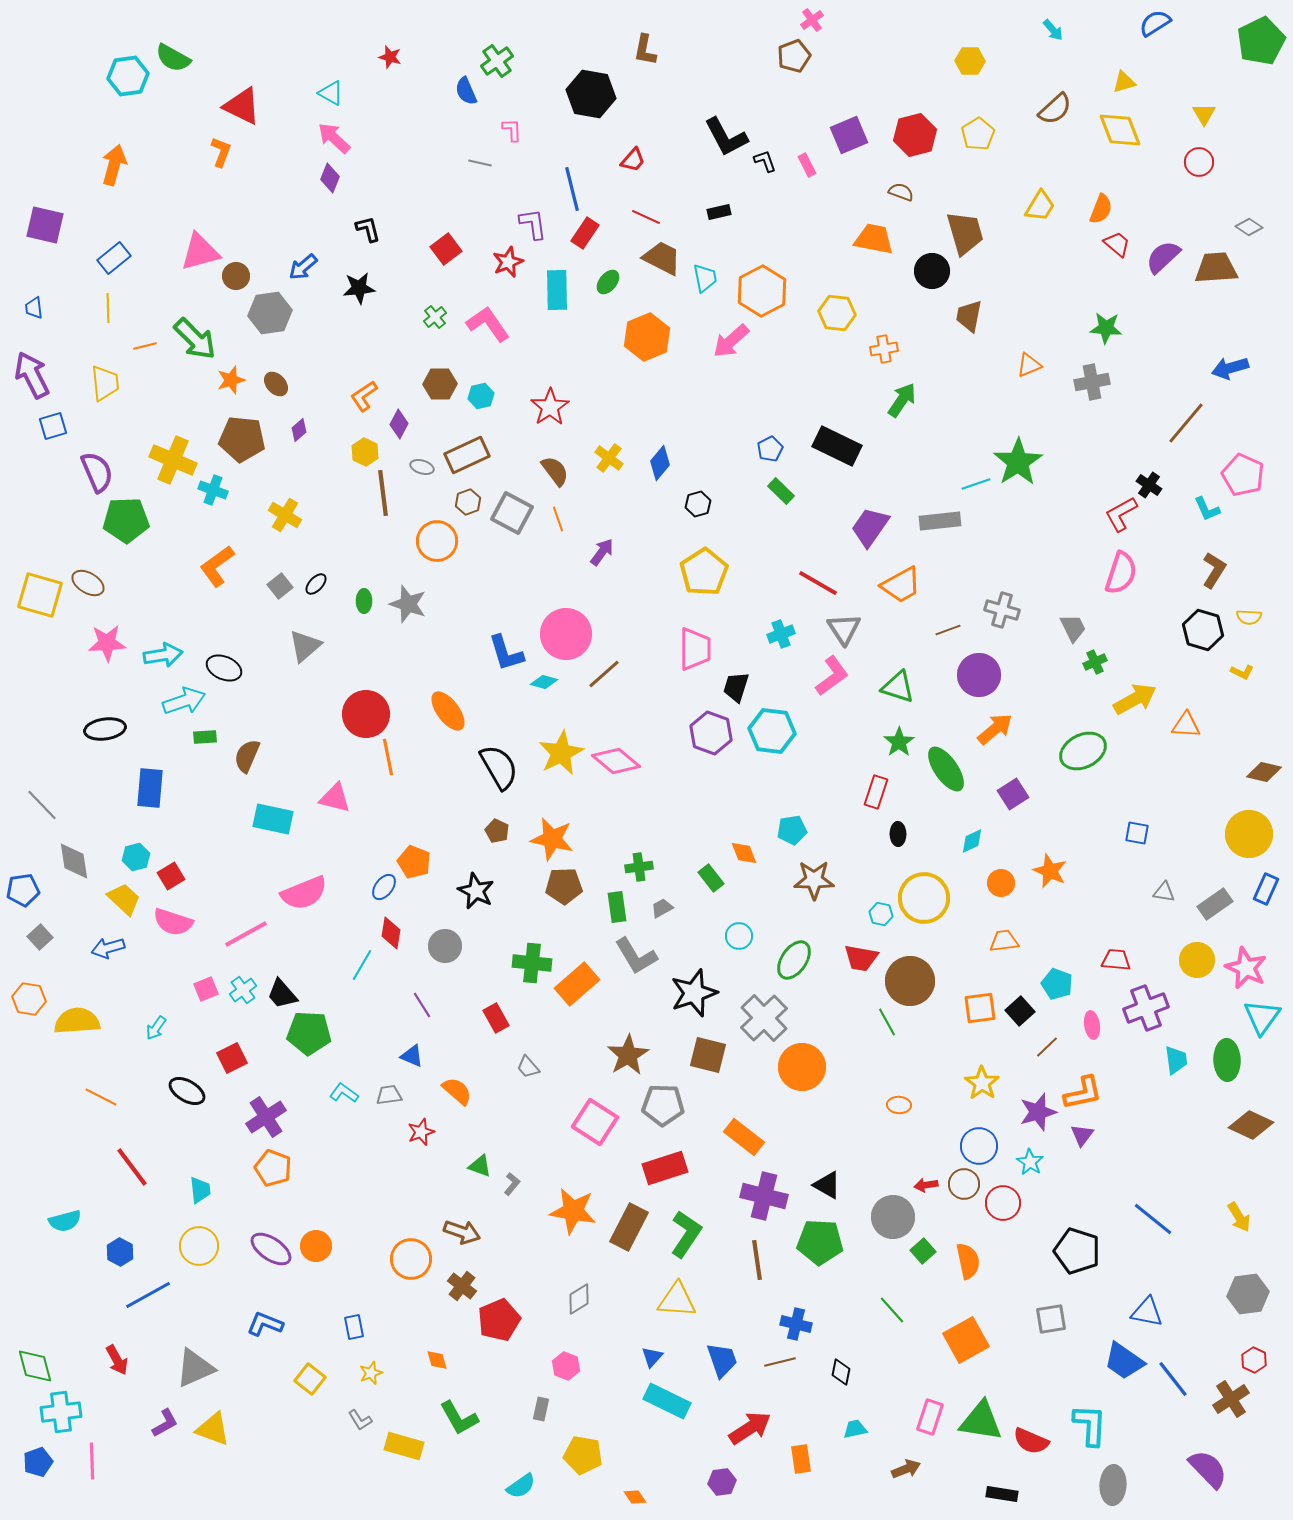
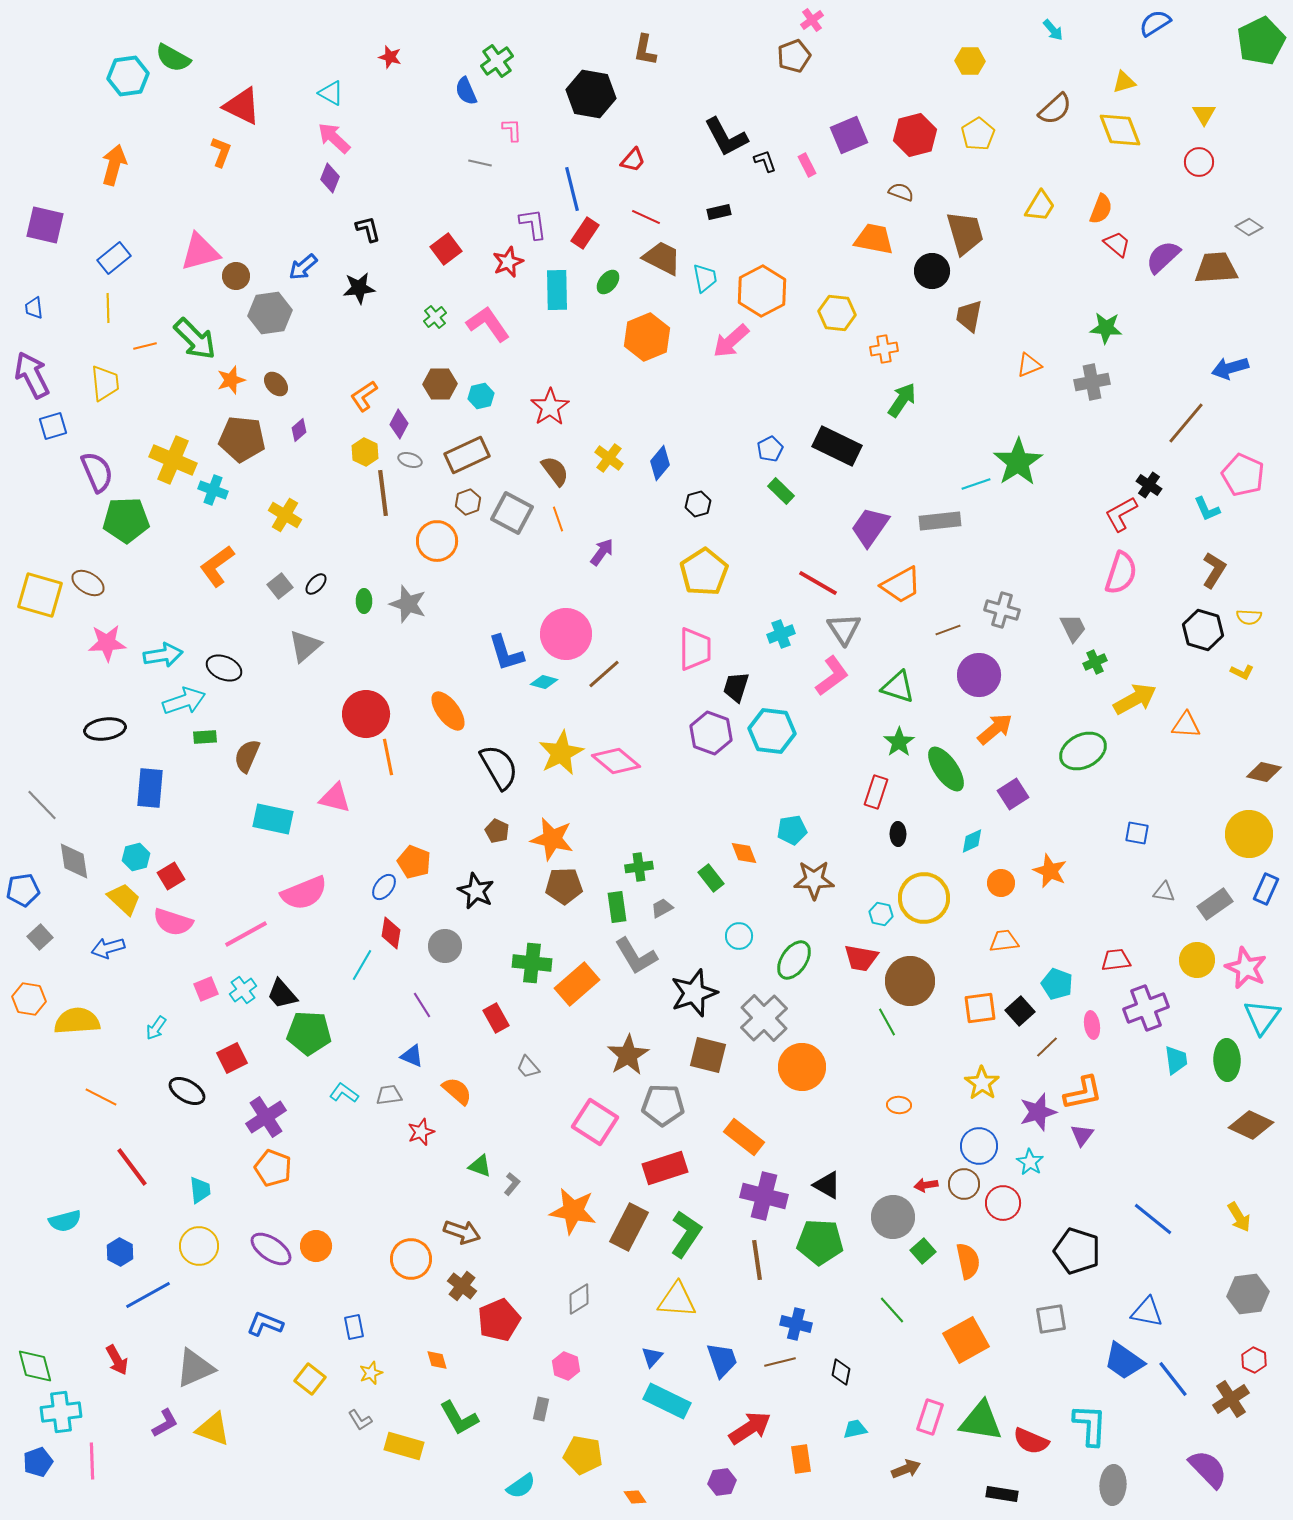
gray ellipse at (422, 467): moved 12 px left, 7 px up
red trapezoid at (1116, 960): rotated 12 degrees counterclockwise
